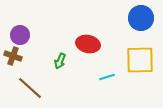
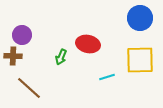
blue circle: moved 1 px left
purple circle: moved 2 px right
brown cross: rotated 18 degrees counterclockwise
green arrow: moved 1 px right, 4 px up
brown line: moved 1 px left
